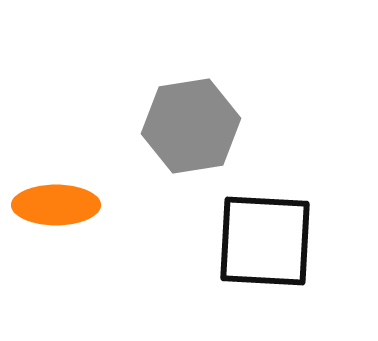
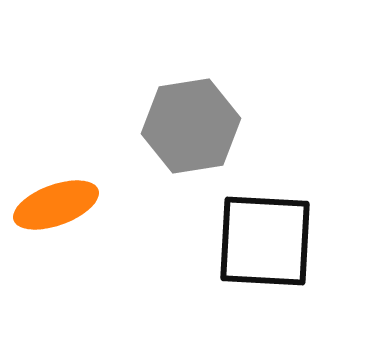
orange ellipse: rotated 20 degrees counterclockwise
